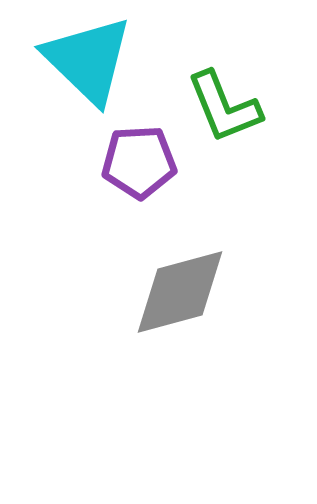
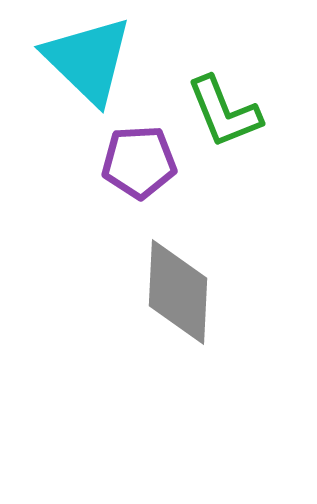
green L-shape: moved 5 px down
gray diamond: moved 2 px left; rotated 72 degrees counterclockwise
